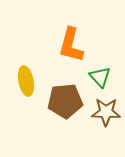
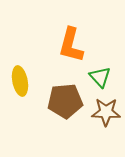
yellow ellipse: moved 6 px left
